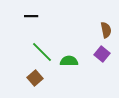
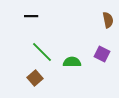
brown semicircle: moved 2 px right, 10 px up
purple square: rotated 14 degrees counterclockwise
green semicircle: moved 3 px right, 1 px down
